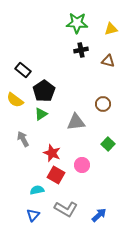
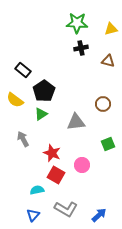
black cross: moved 2 px up
green square: rotated 24 degrees clockwise
